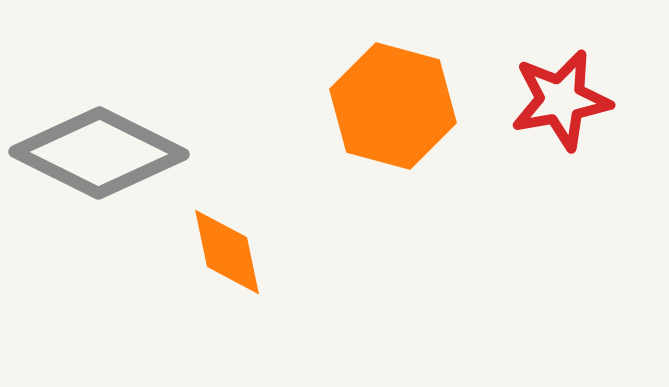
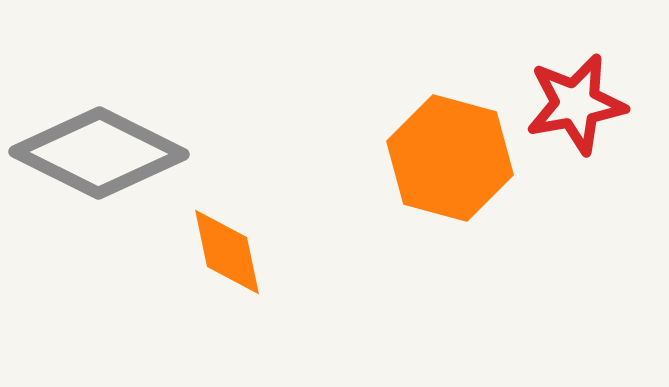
red star: moved 15 px right, 4 px down
orange hexagon: moved 57 px right, 52 px down
